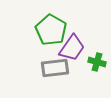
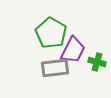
green pentagon: moved 3 px down
purple trapezoid: moved 1 px right, 2 px down; rotated 8 degrees counterclockwise
